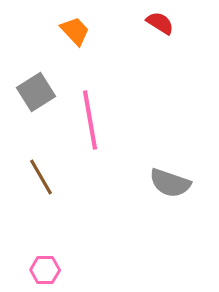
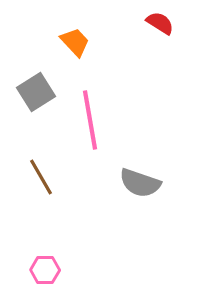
orange trapezoid: moved 11 px down
gray semicircle: moved 30 px left
